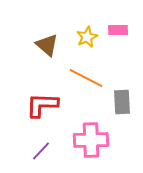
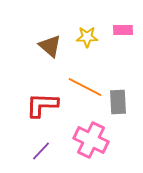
pink rectangle: moved 5 px right
yellow star: rotated 25 degrees clockwise
brown triangle: moved 3 px right, 1 px down
orange line: moved 1 px left, 9 px down
gray rectangle: moved 4 px left
pink cross: rotated 28 degrees clockwise
